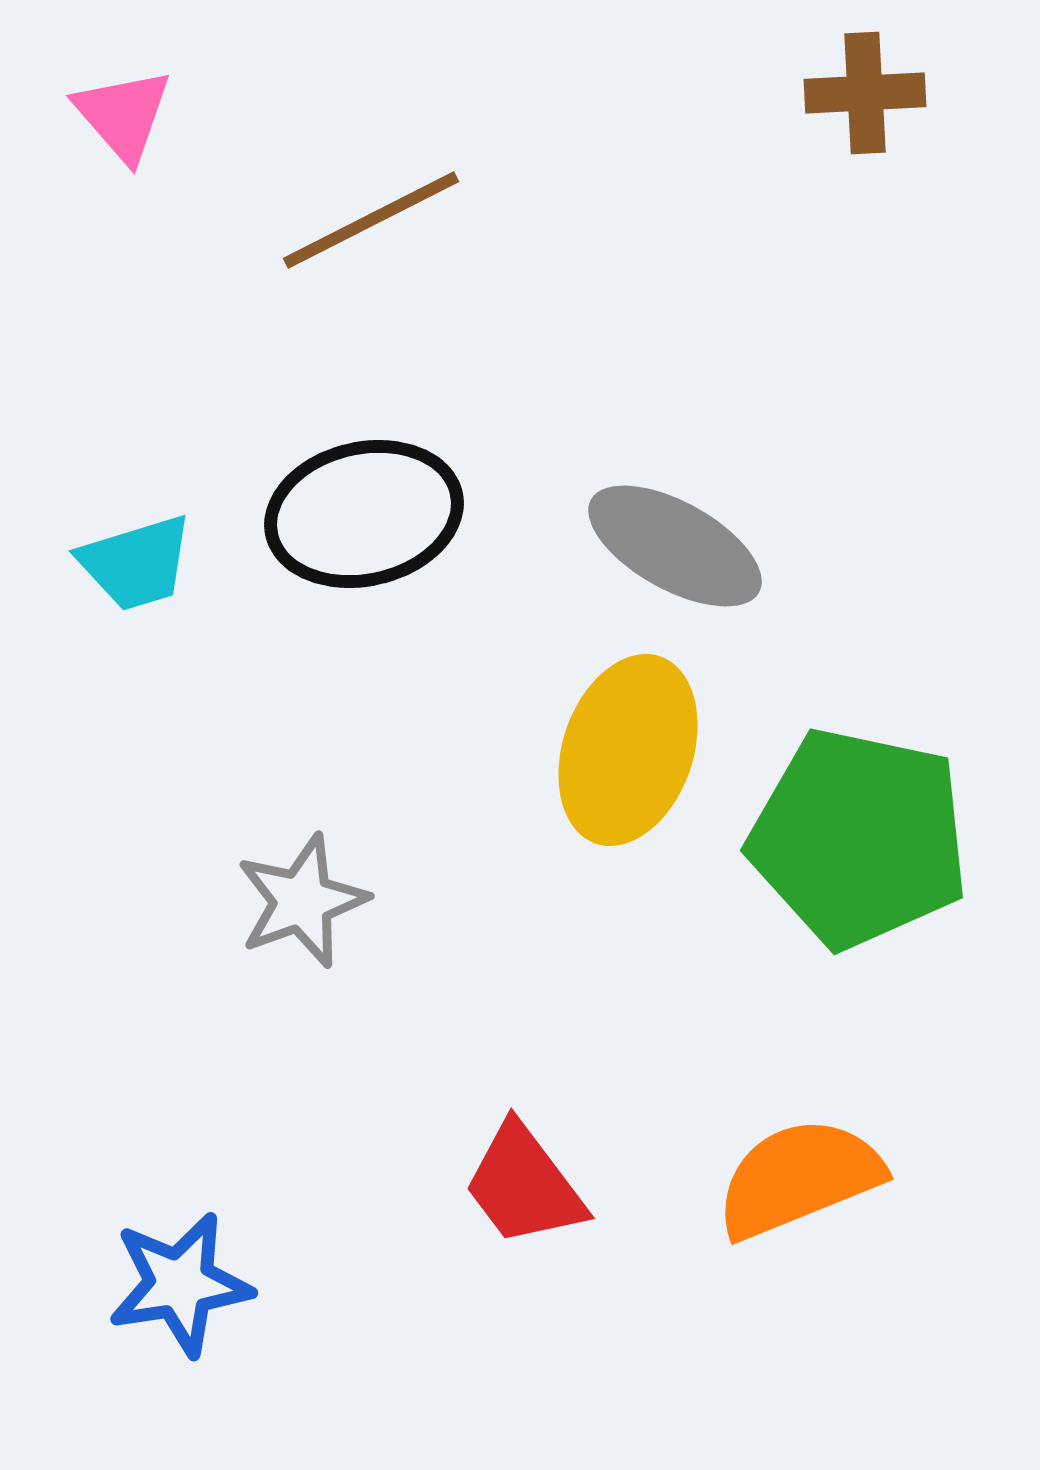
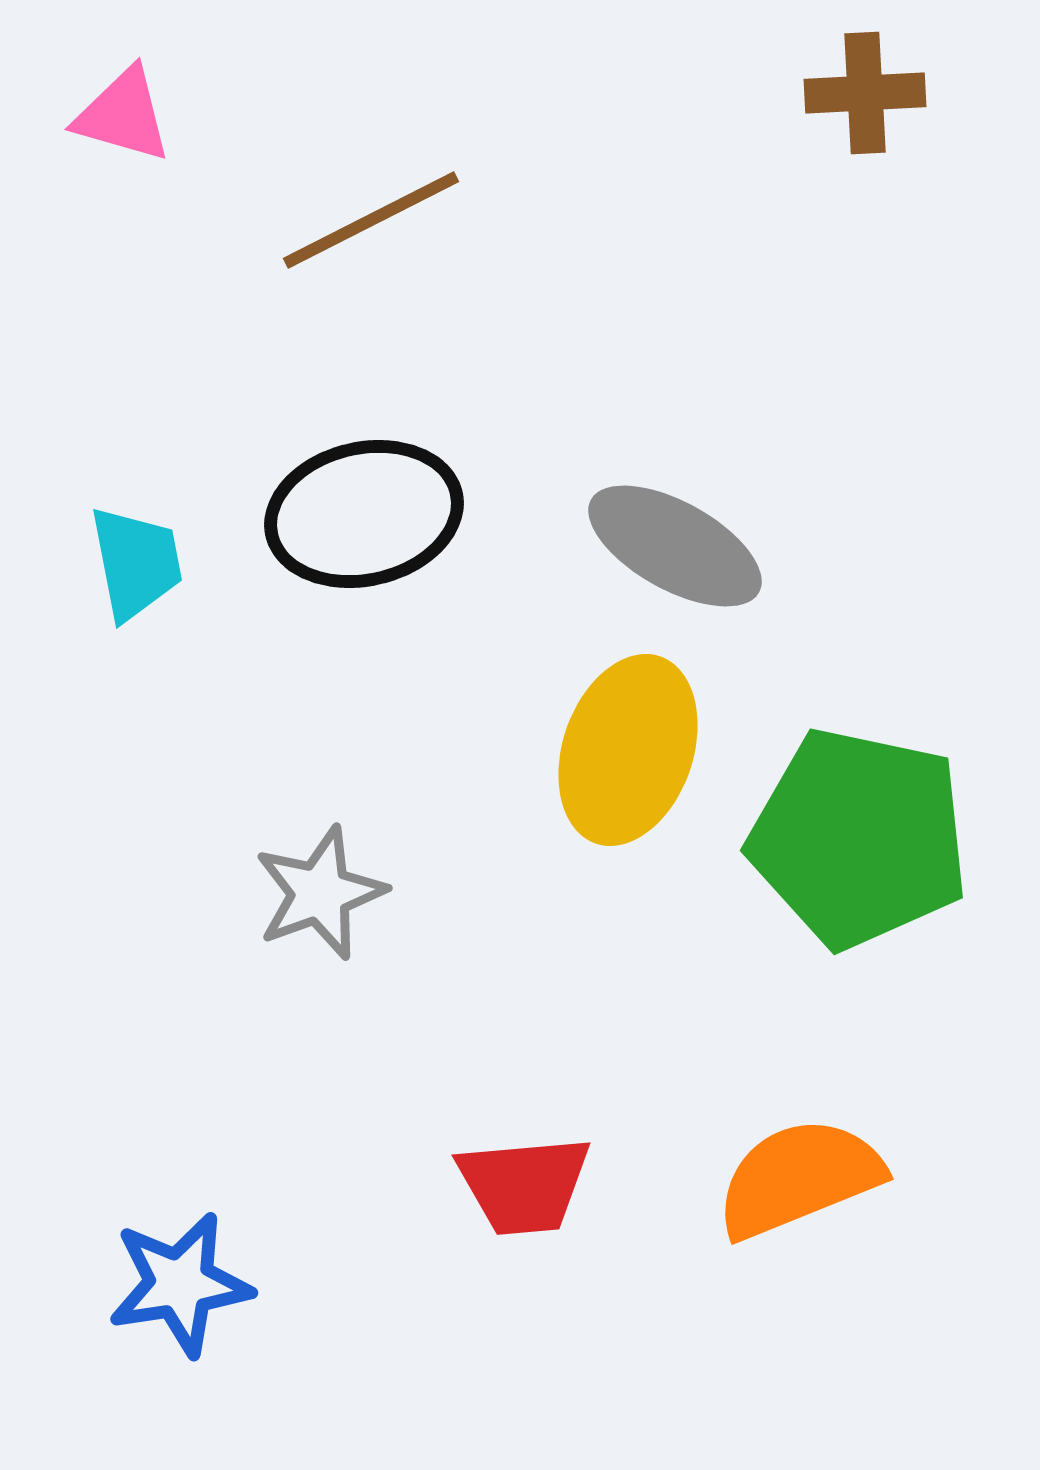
pink triangle: rotated 33 degrees counterclockwise
cyan trapezoid: rotated 84 degrees counterclockwise
gray star: moved 18 px right, 8 px up
red trapezoid: rotated 58 degrees counterclockwise
